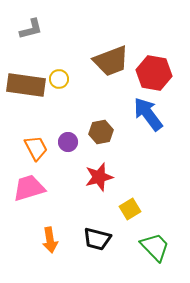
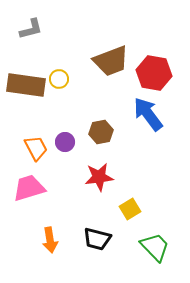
purple circle: moved 3 px left
red star: rotated 8 degrees clockwise
